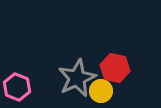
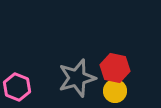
gray star: rotated 9 degrees clockwise
yellow circle: moved 14 px right
